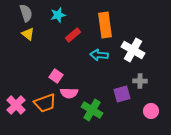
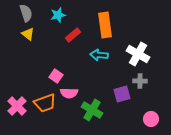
white cross: moved 5 px right, 4 px down
pink cross: moved 1 px right, 1 px down
pink circle: moved 8 px down
